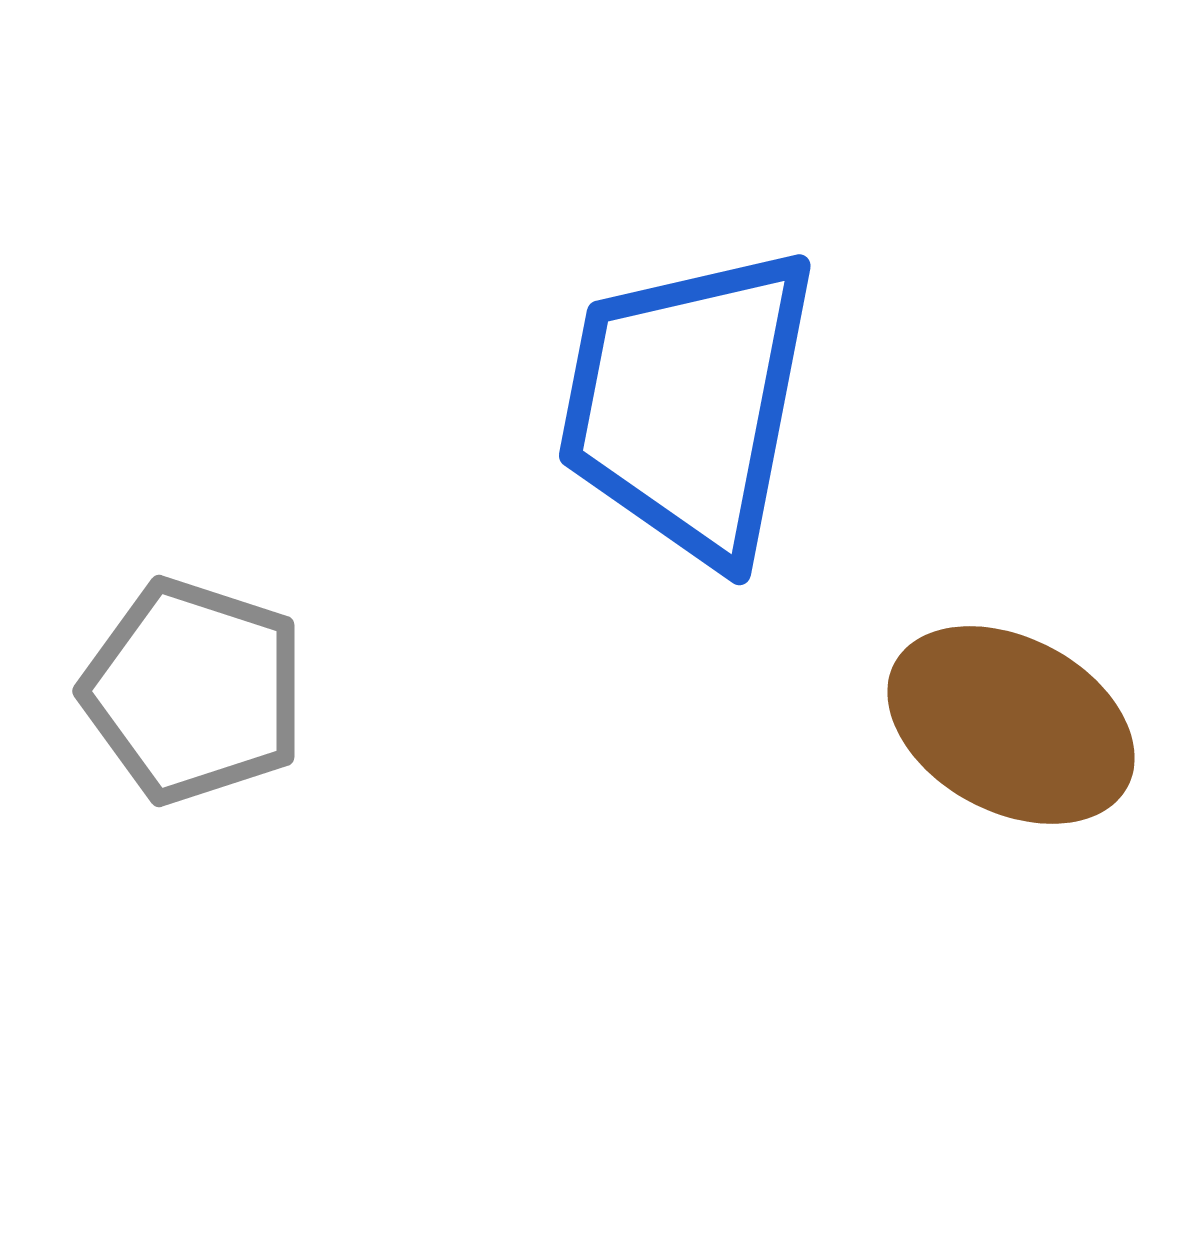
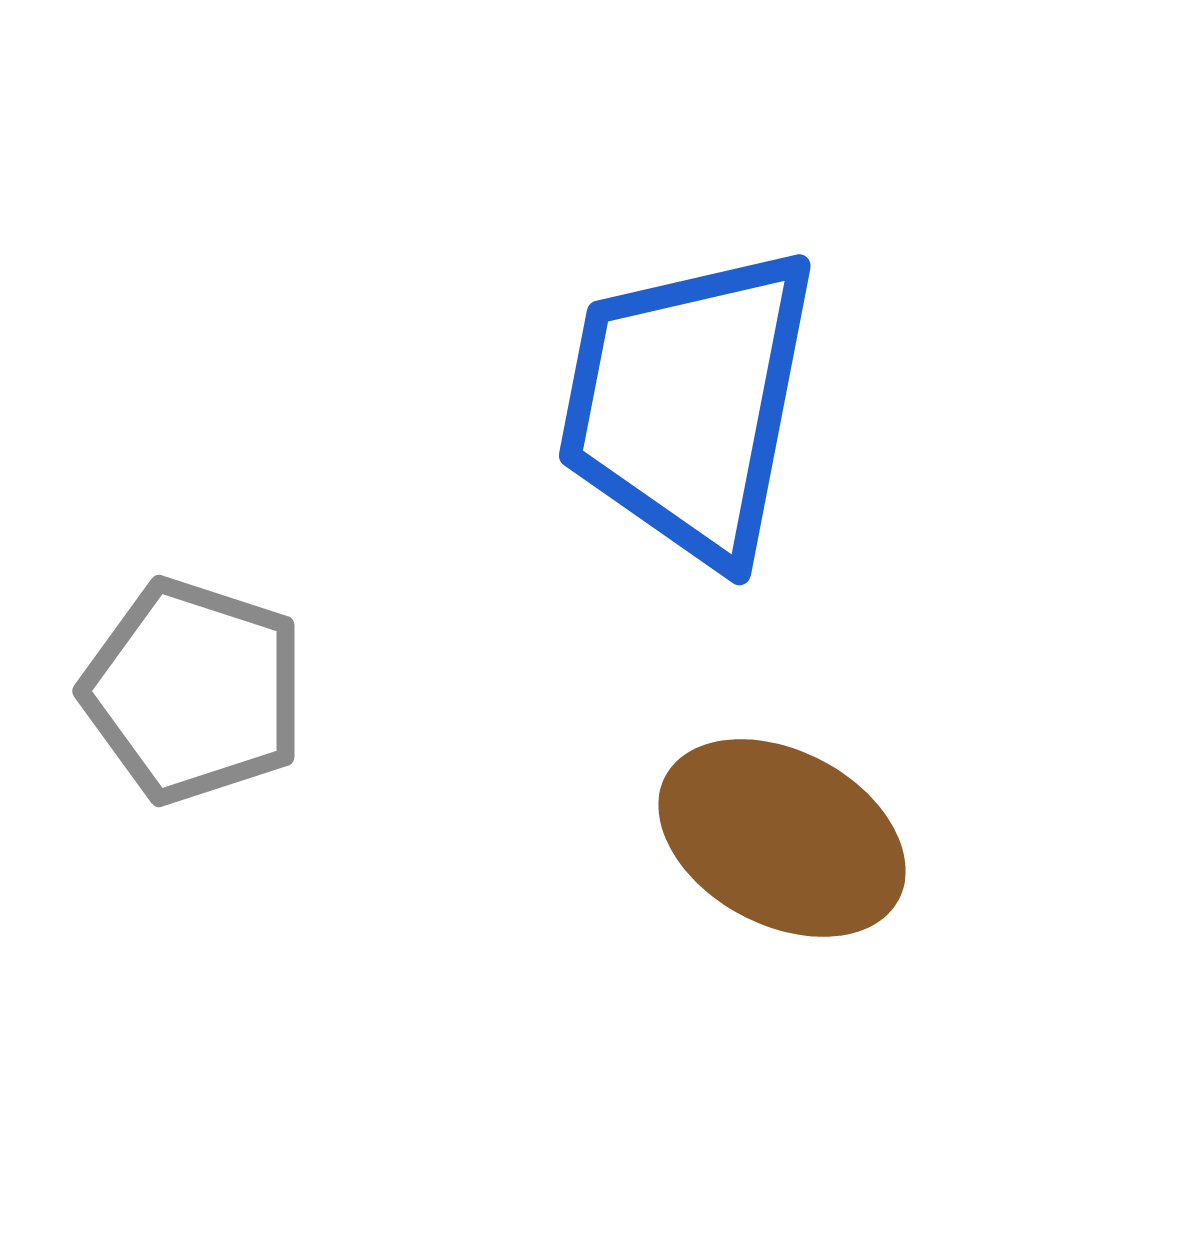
brown ellipse: moved 229 px left, 113 px down
